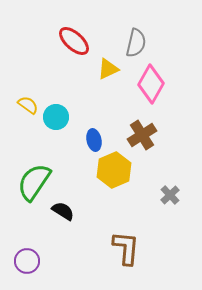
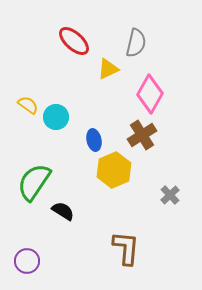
pink diamond: moved 1 px left, 10 px down
